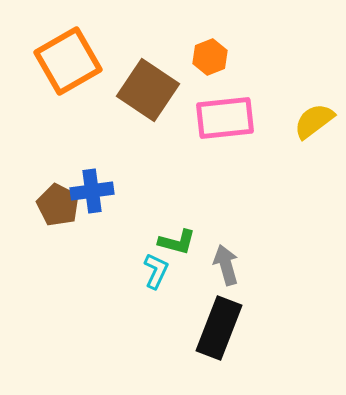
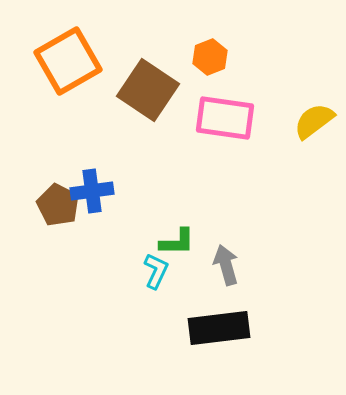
pink rectangle: rotated 14 degrees clockwise
green L-shape: rotated 15 degrees counterclockwise
black rectangle: rotated 62 degrees clockwise
